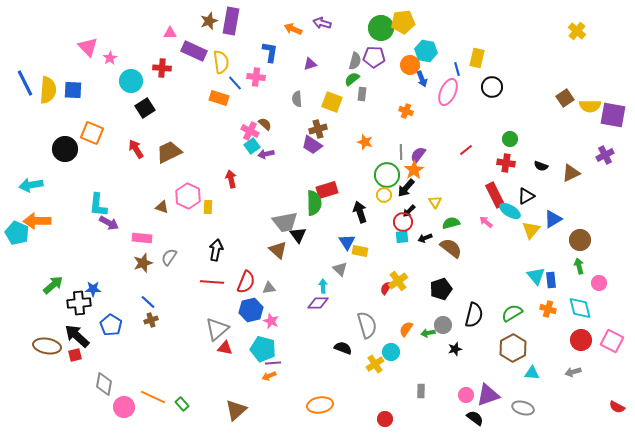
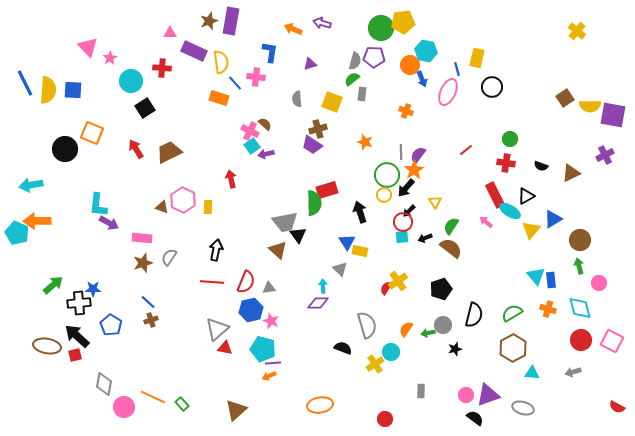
pink hexagon at (188, 196): moved 5 px left, 4 px down
green semicircle at (451, 223): moved 3 px down; rotated 42 degrees counterclockwise
